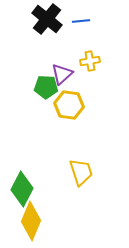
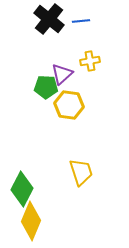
black cross: moved 2 px right
